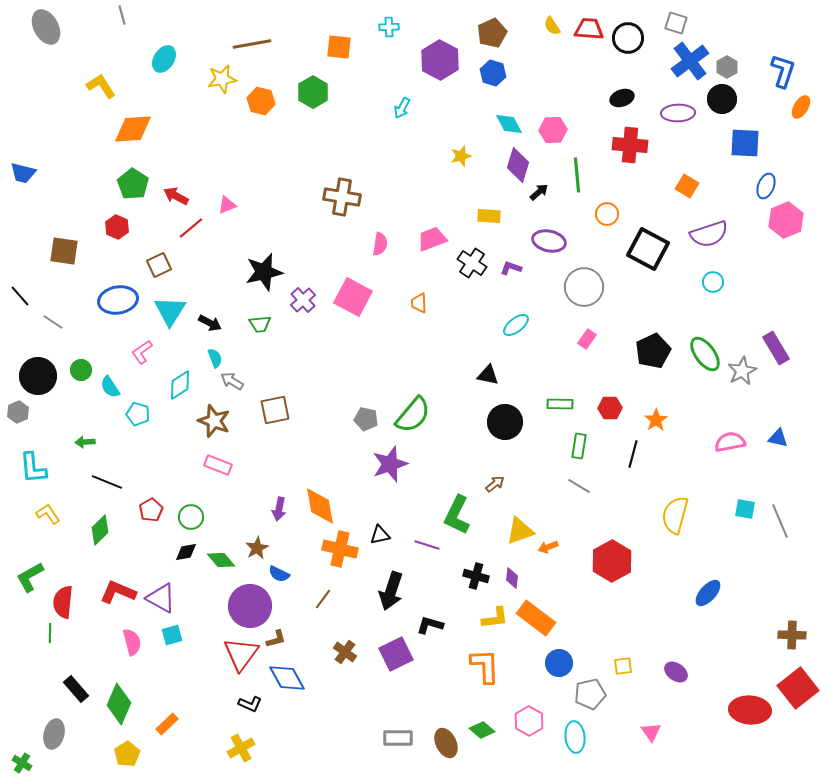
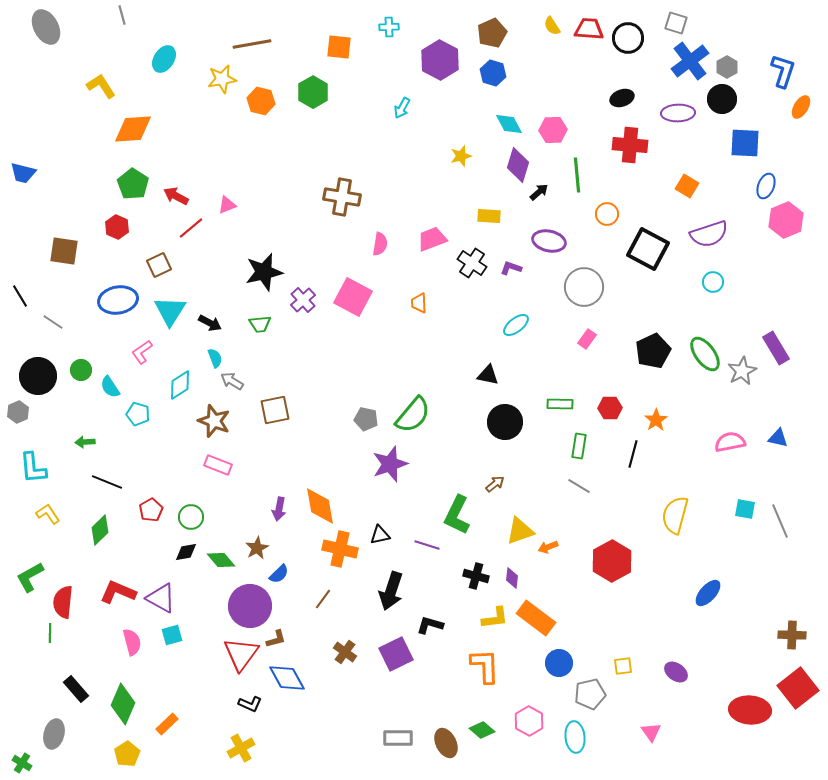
black line at (20, 296): rotated 10 degrees clockwise
blue semicircle at (279, 574): rotated 70 degrees counterclockwise
green diamond at (119, 704): moved 4 px right
